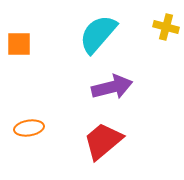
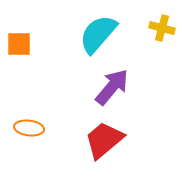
yellow cross: moved 4 px left, 1 px down
purple arrow: rotated 36 degrees counterclockwise
orange ellipse: rotated 16 degrees clockwise
red trapezoid: moved 1 px right, 1 px up
